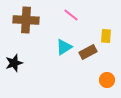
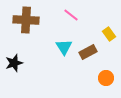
yellow rectangle: moved 3 px right, 2 px up; rotated 40 degrees counterclockwise
cyan triangle: rotated 30 degrees counterclockwise
orange circle: moved 1 px left, 2 px up
